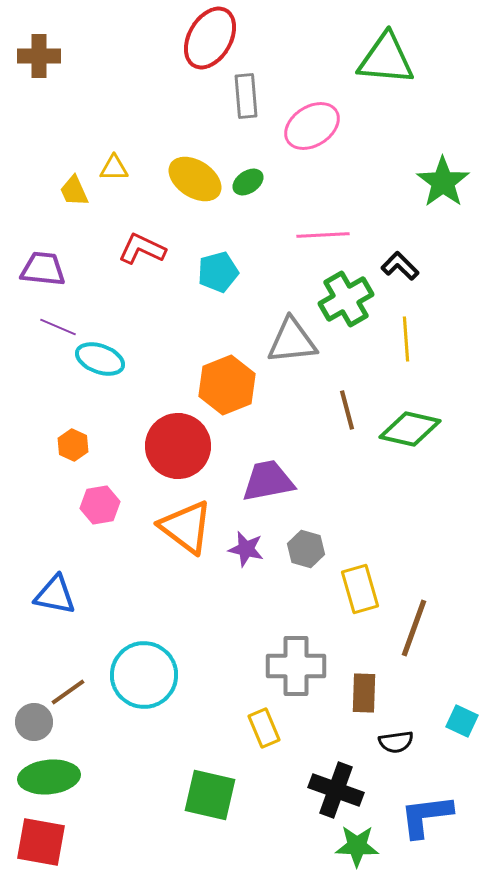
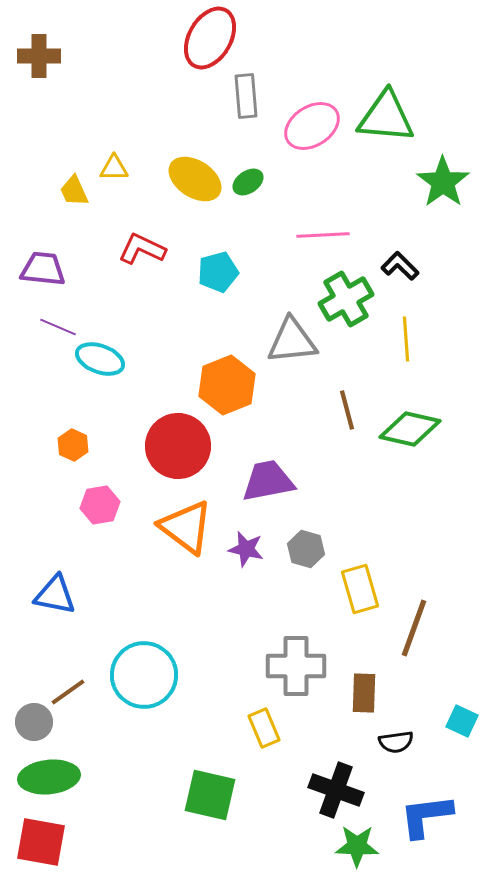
green triangle at (386, 59): moved 58 px down
